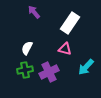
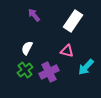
purple arrow: moved 3 px down
white rectangle: moved 3 px right, 2 px up
pink triangle: moved 2 px right, 2 px down
green cross: rotated 28 degrees counterclockwise
